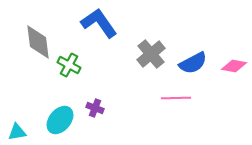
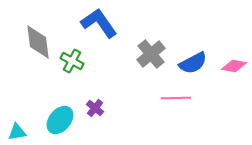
green cross: moved 3 px right, 4 px up
purple cross: rotated 18 degrees clockwise
